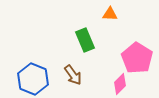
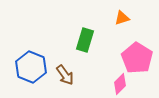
orange triangle: moved 12 px right, 4 px down; rotated 21 degrees counterclockwise
green rectangle: rotated 40 degrees clockwise
brown arrow: moved 8 px left
blue hexagon: moved 2 px left, 12 px up
